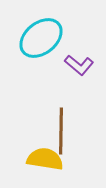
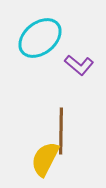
cyan ellipse: moved 1 px left
yellow semicircle: rotated 72 degrees counterclockwise
